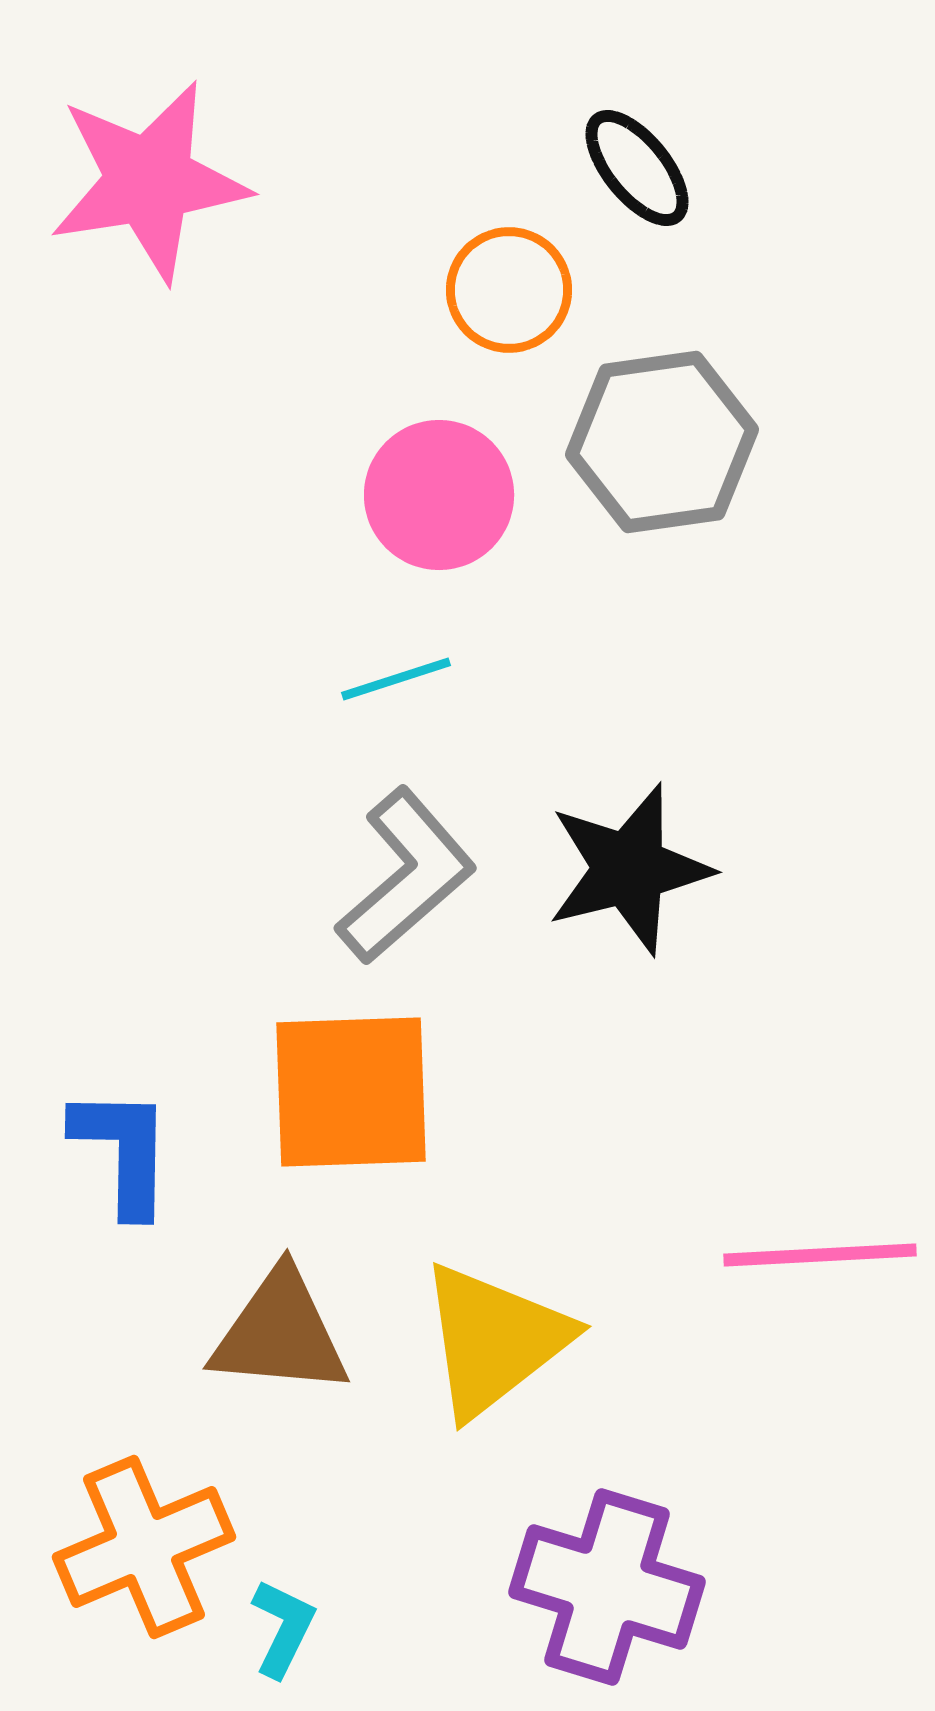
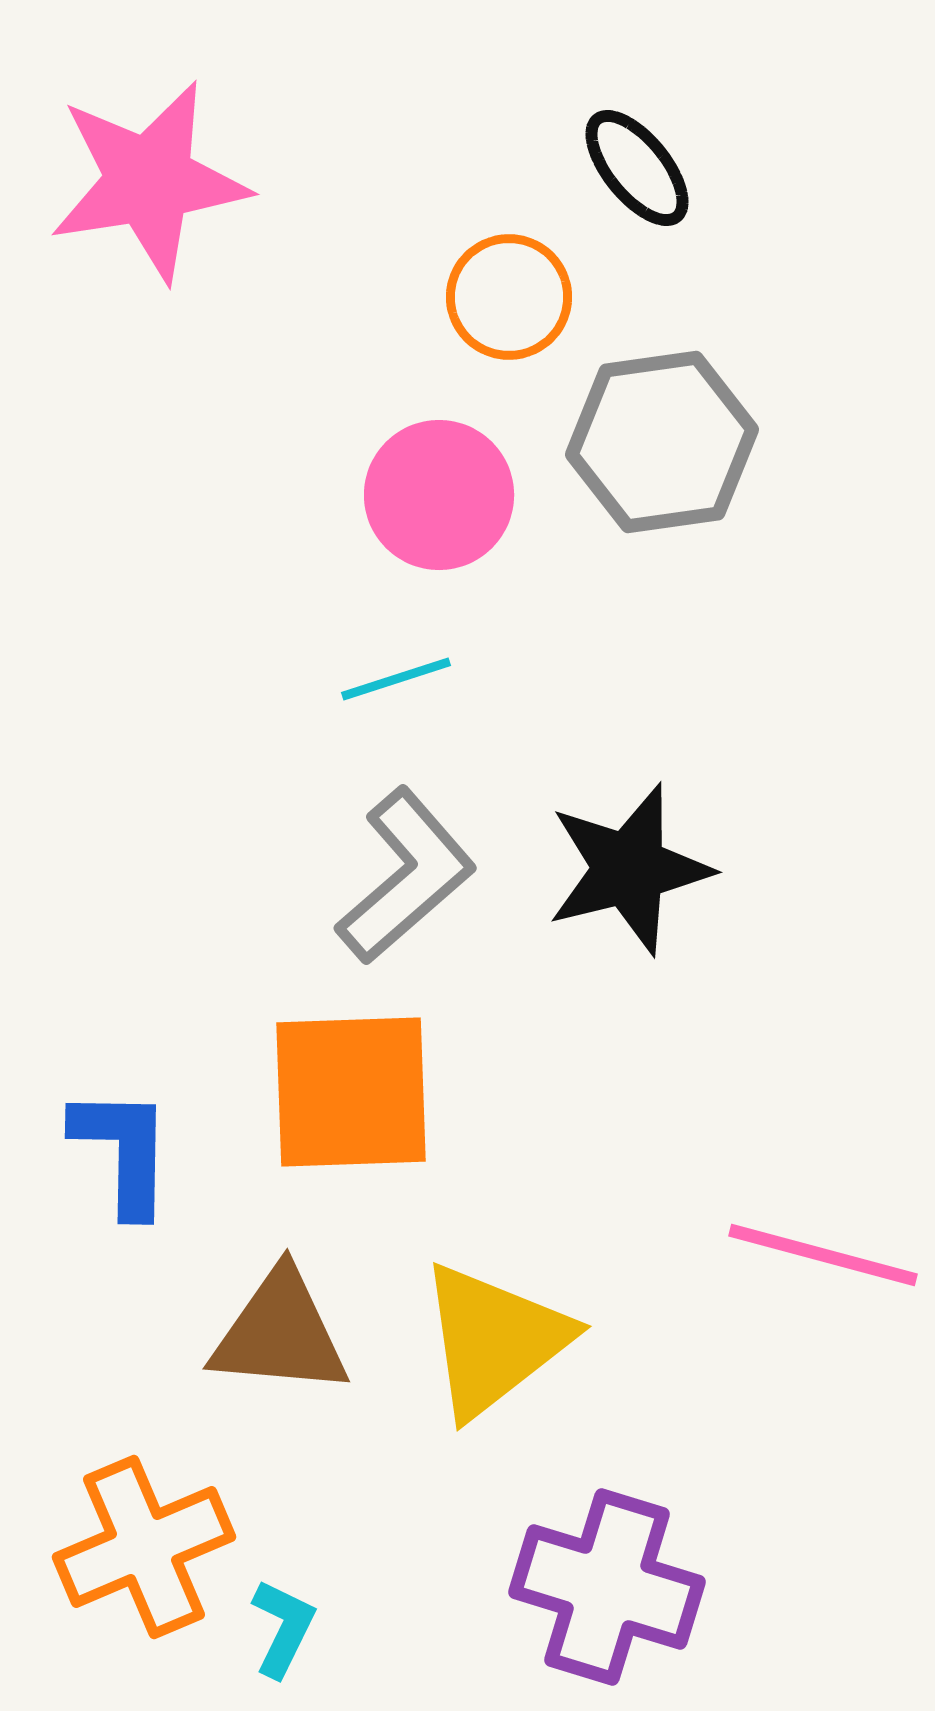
orange circle: moved 7 px down
pink line: moved 3 px right; rotated 18 degrees clockwise
